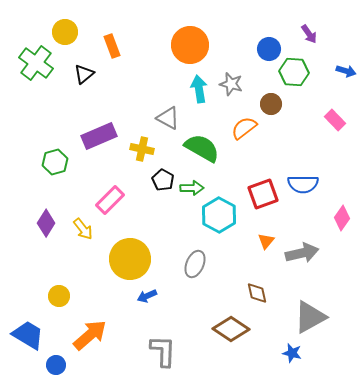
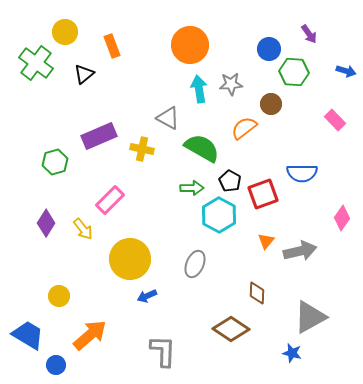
gray star at (231, 84): rotated 20 degrees counterclockwise
black pentagon at (163, 180): moved 67 px right, 1 px down
blue semicircle at (303, 184): moved 1 px left, 11 px up
gray arrow at (302, 253): moved 2 px left, 2 px up
brown diamond at (257, 293): rotated 15 degrees clockwise
